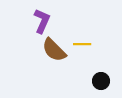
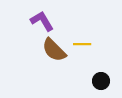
purple L-shape: rotated 55 degrees counterclockwise
